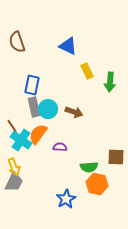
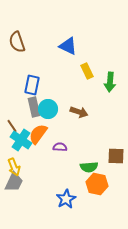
brown arrow: moved 5 px right
brown square: moved 1 px up
